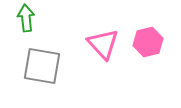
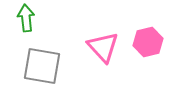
pink triangle: moved 3 px down
